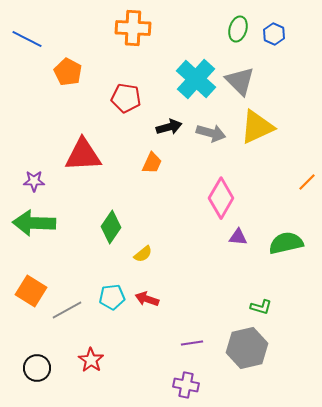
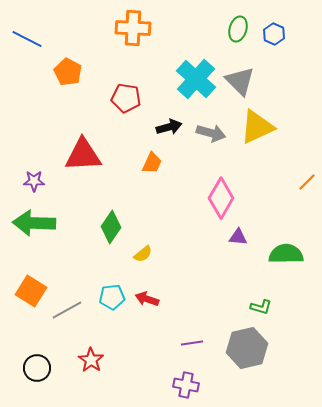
green semicircle: moved 11 px down; rotated 12 degrees clockwise
